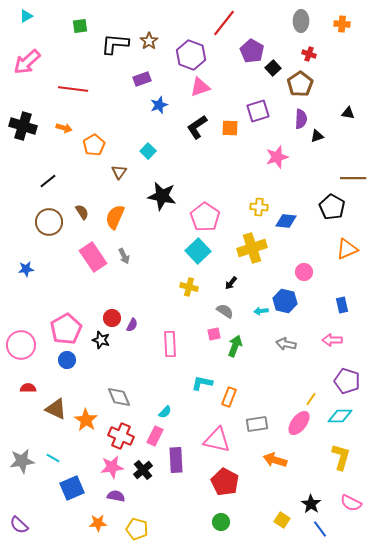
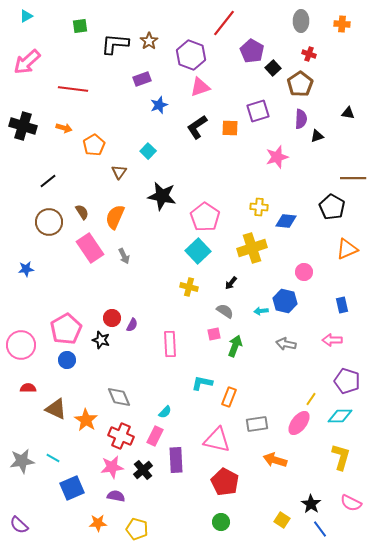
pink rectangle at (93, 257): moved 3 px left, 9 px up
